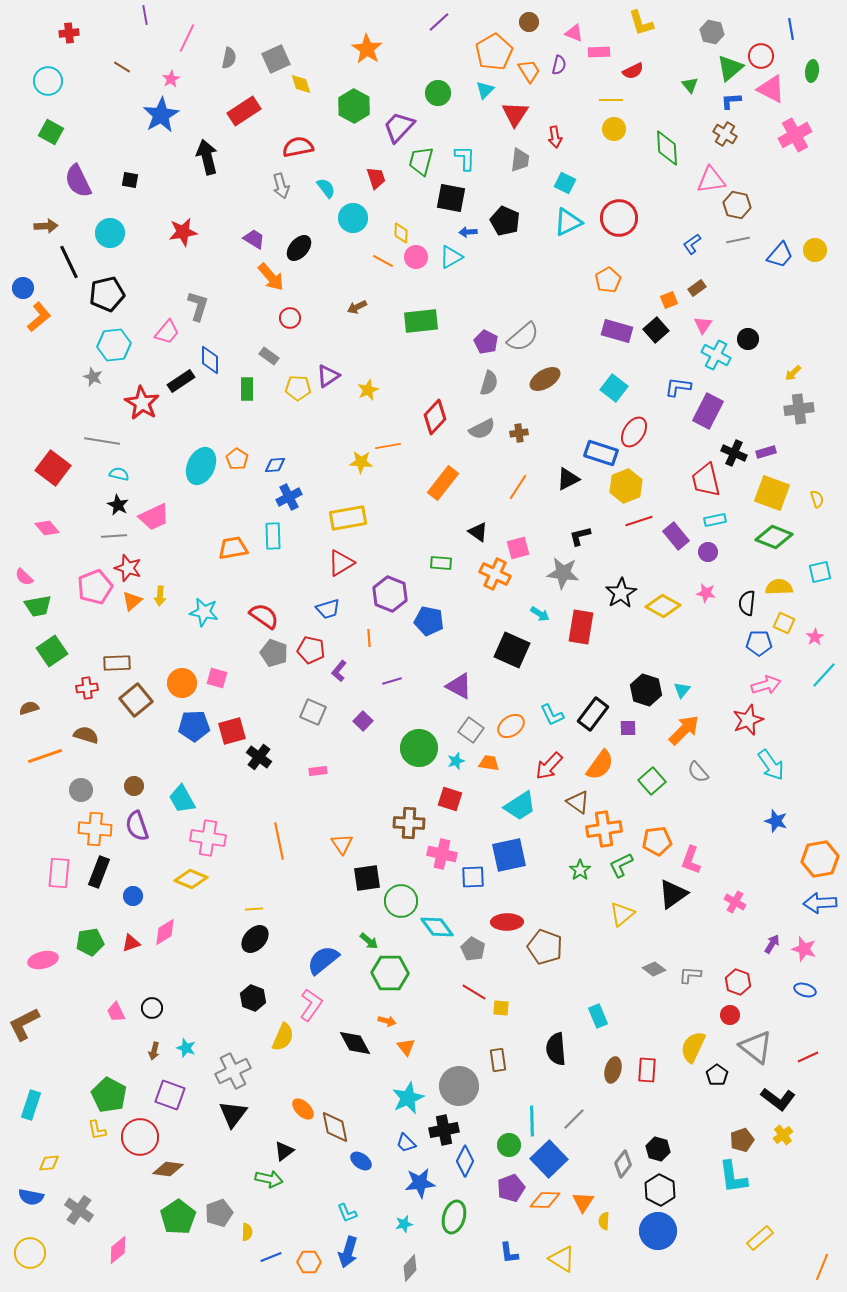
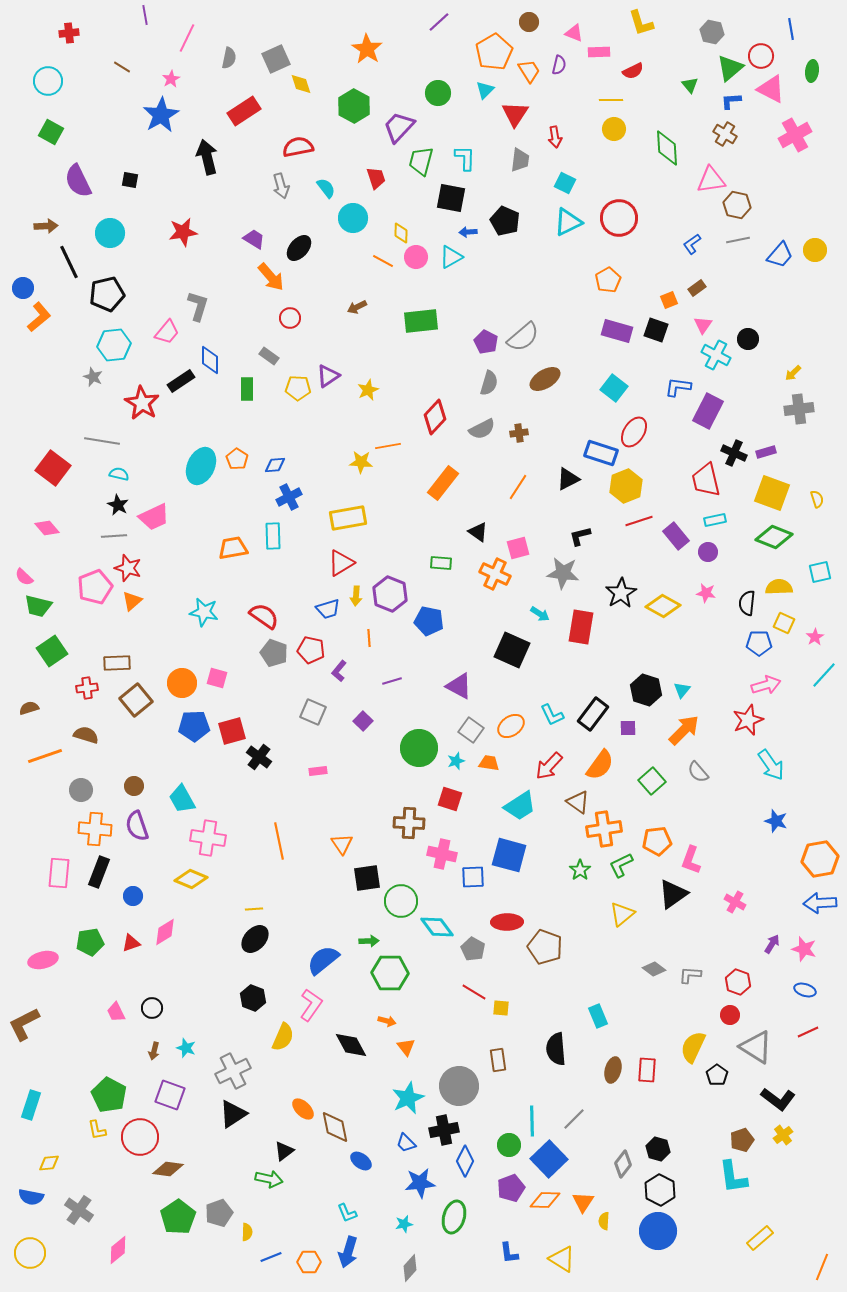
black square at (656, 330): rotated 30 degrees counterclockwise
yellow arrow at (160, 596): moved 196 px right
green trapezoid at (38, 606): rotated 24 degrees clockwise
blue square at (509, 855): rotated 27 degrees clockwise
green arrow at (369, 941): rotated 42 degrees counterclockwise
black diamond at (355, 1043): moved 4 px left, 2 px down
gray triangle at (756, 1047): rotated 6 degrees counterclockwise
red line at (808, 1057): moved 25 px up
black triangle at (233, 1114): rotated 20 degrees clockwise
